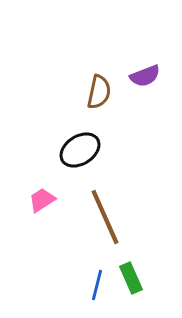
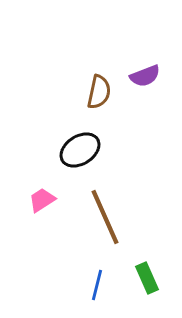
green rectangle: moved 16 px right
